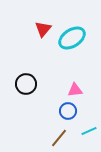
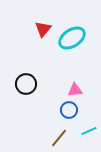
blue circle: moved 1 px right, 1 px up
